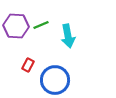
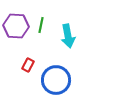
green line: rotated 56 degrees counterclockwise
blue circle: moved 1 px right
